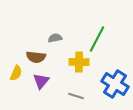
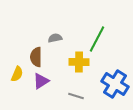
brown semicircle: rotated 84 degrees clockwise
yellow semicircle: moved 1 px right, 1 px down
purple triangle: rotated 18 degrees clockwise
